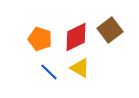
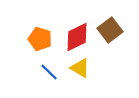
red diamond: moved 1 px right
